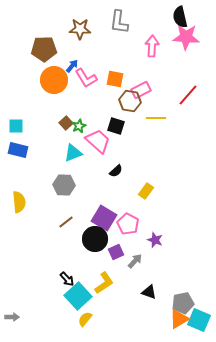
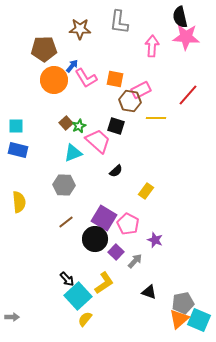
purple square at (116, 252): rotated 21 degrees counterclockwise
orange triangle at (179, 319): rotated 10 degrees counterclockwise
